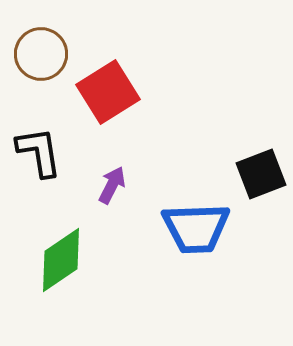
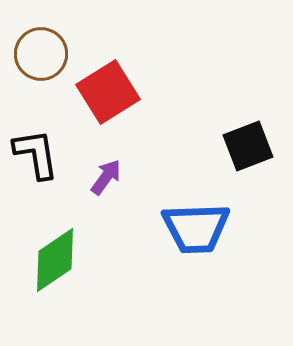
black L-shape: moved 3 px left, 2 px down
black square: moved 13 px left, 28 px up
purple arrow: moved 6 px left, 8 px up; rotated 9 degrees clockwise
green diamond: moved 6 px left
